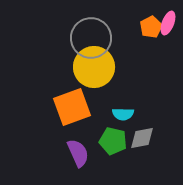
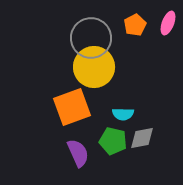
orange pentagon: moved 16 px left, 2 px up
